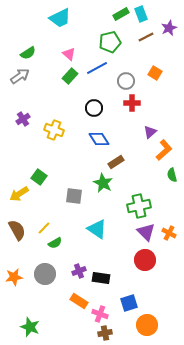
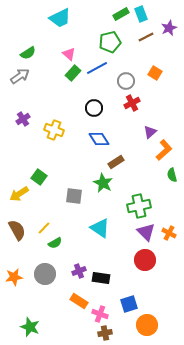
green rectangle at (70, 76): moved 3 px right, 3 px up
red cross at (132, 103): rotated 28 degrees counterclockwise
cyan triangle at (97, 229): moved 3 px right, 1 px up
blue square at (129, 303): moved 1 px down
